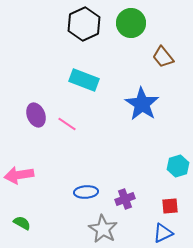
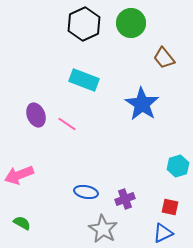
brown trapezoid: moved 1 px right, 1 px down
pink arrow: rotated 12 degrees counterclockwise
blue ellipse: rotated 15 degrees clockwise
red square: moved 1 px down; rotated 18 degrees clockwise
